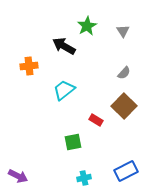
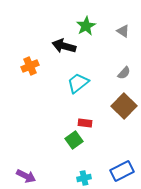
green star: moved 1 px left
gray triangle: rotated 24 degrees counterclockwise
black arrow: rotated 15 degrees counterclockwise
orange cross: moved 1 px right; rotated 18 degrees counterclockwise
cyan trapezoid: moved 14 px right, 7 px up
red rectangle: moved 11 px left, 3 px down; rotated 24 degrees counterclockwise
green square: moved 1 px right, 2 px up; rotated 24 degrees counterclockwise
blue rectangle: moved 4 px left
purple arrow: moved 8 px right
